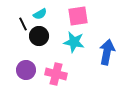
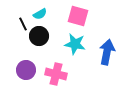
pink square: rotated 25 degrees clockwise
cyan star: moved 1 px right, 2 px down
